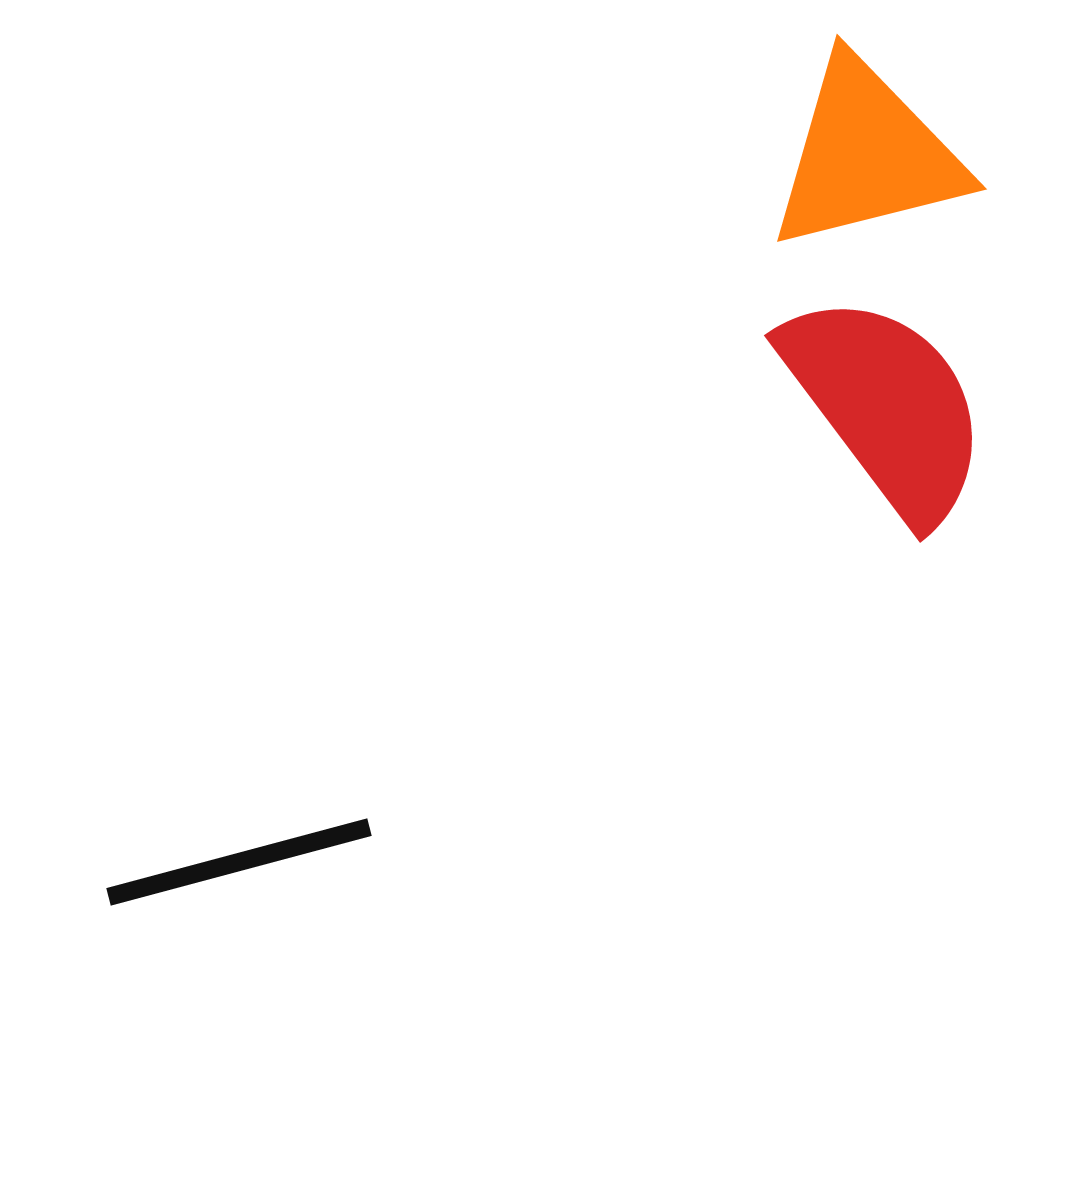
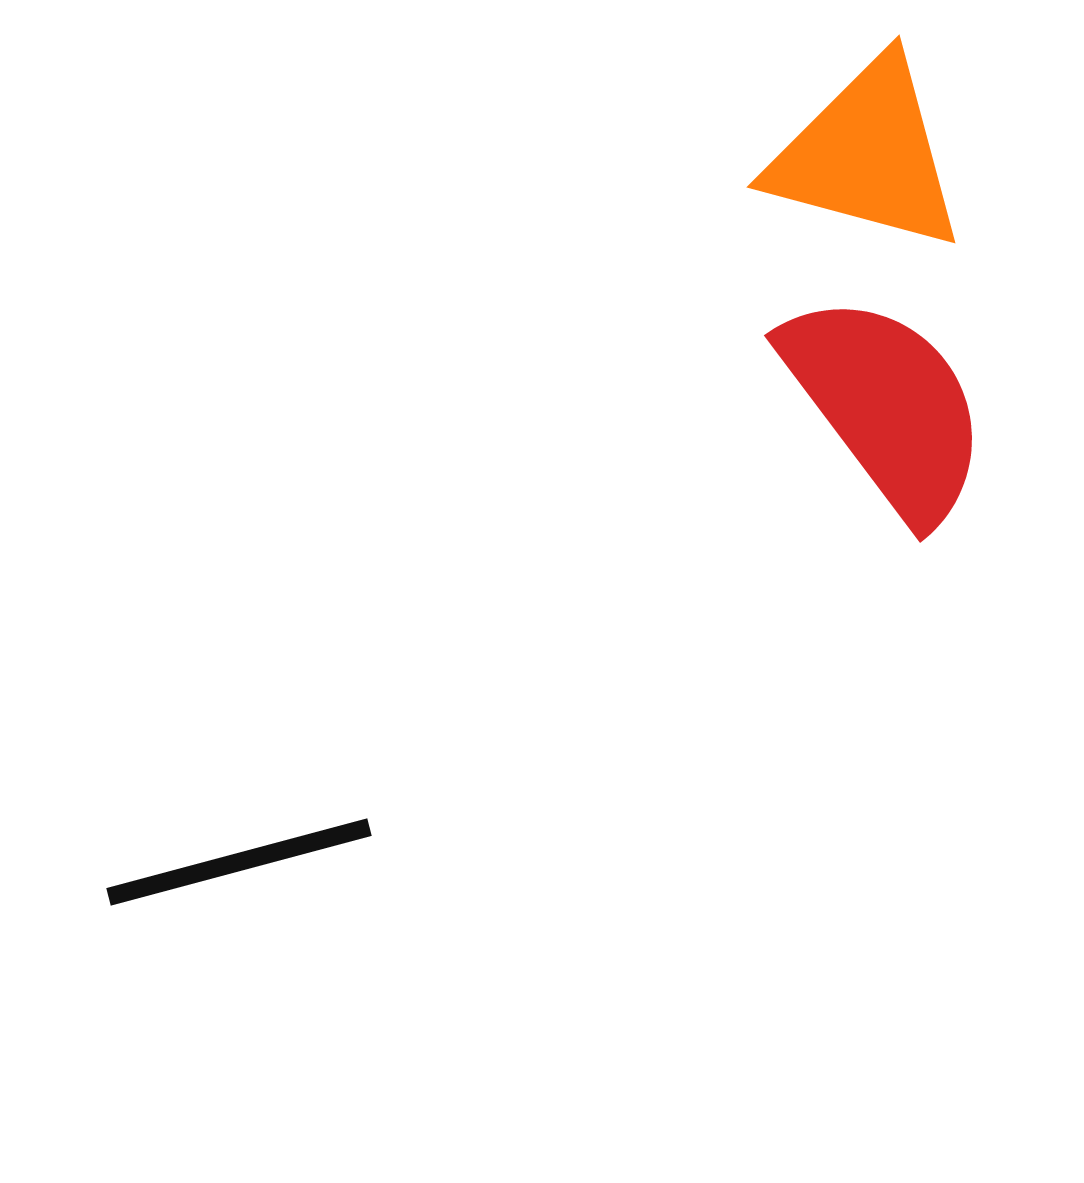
orange triangle: rotated 29 degrees clockwise
